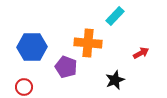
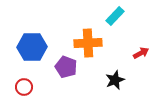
orange cross: rotated 8 degrees counterclockwise
